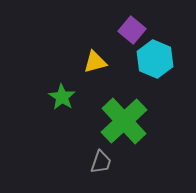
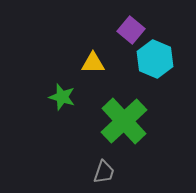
purple square: moved 1 px left
yellow triangle: moved 2 px left, 1 px down; rotated 15 degrees clockwise
green star: rotated 16 degrees counterclockwise
gray trapezoid: moved 3 px right, 10 px down
